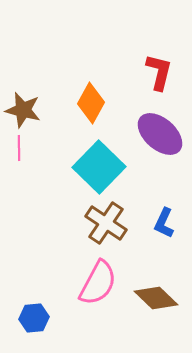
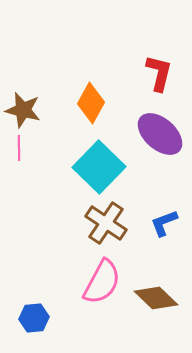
red L-shape: moved 1 px down
blue L-shape: rotated 44 degrees clockwise
pink semicircle: moved 4 px right, 1 px up
